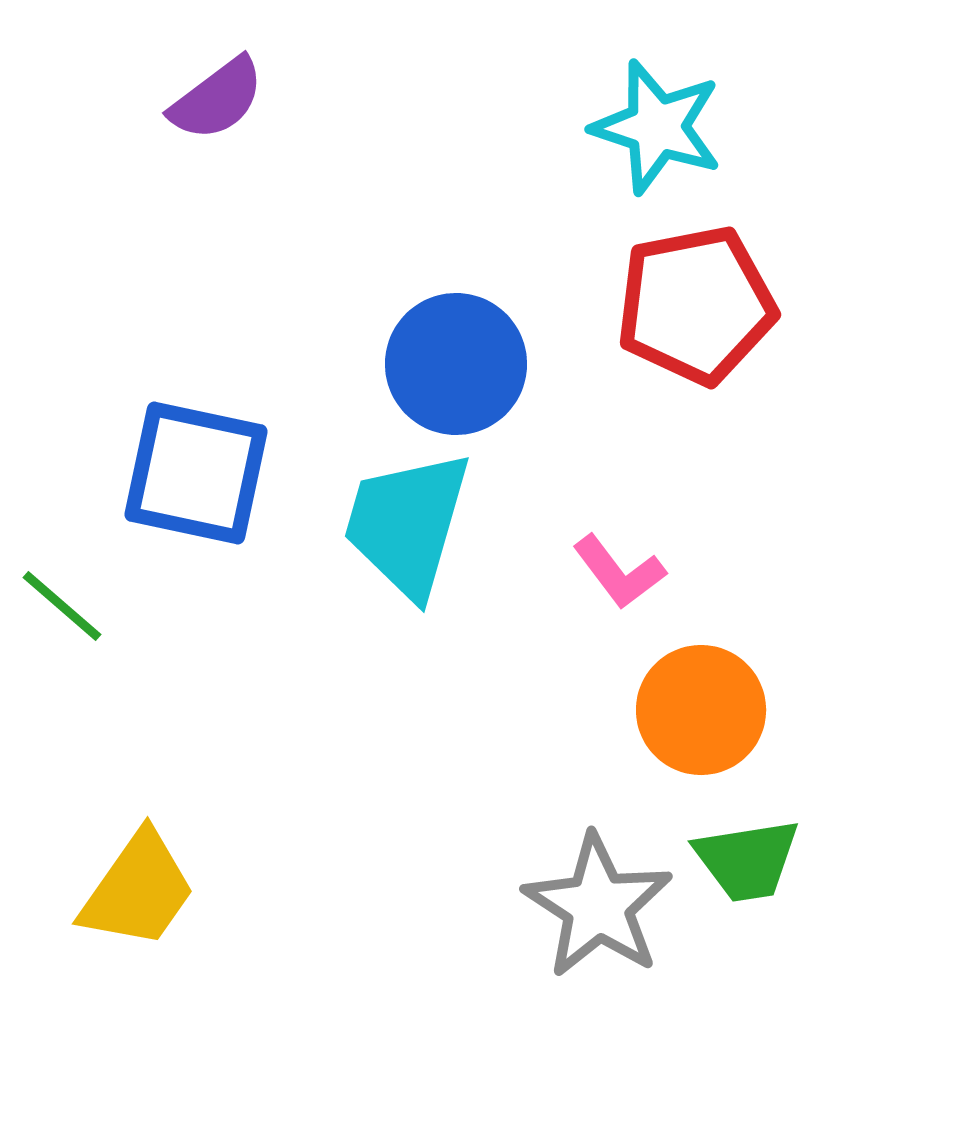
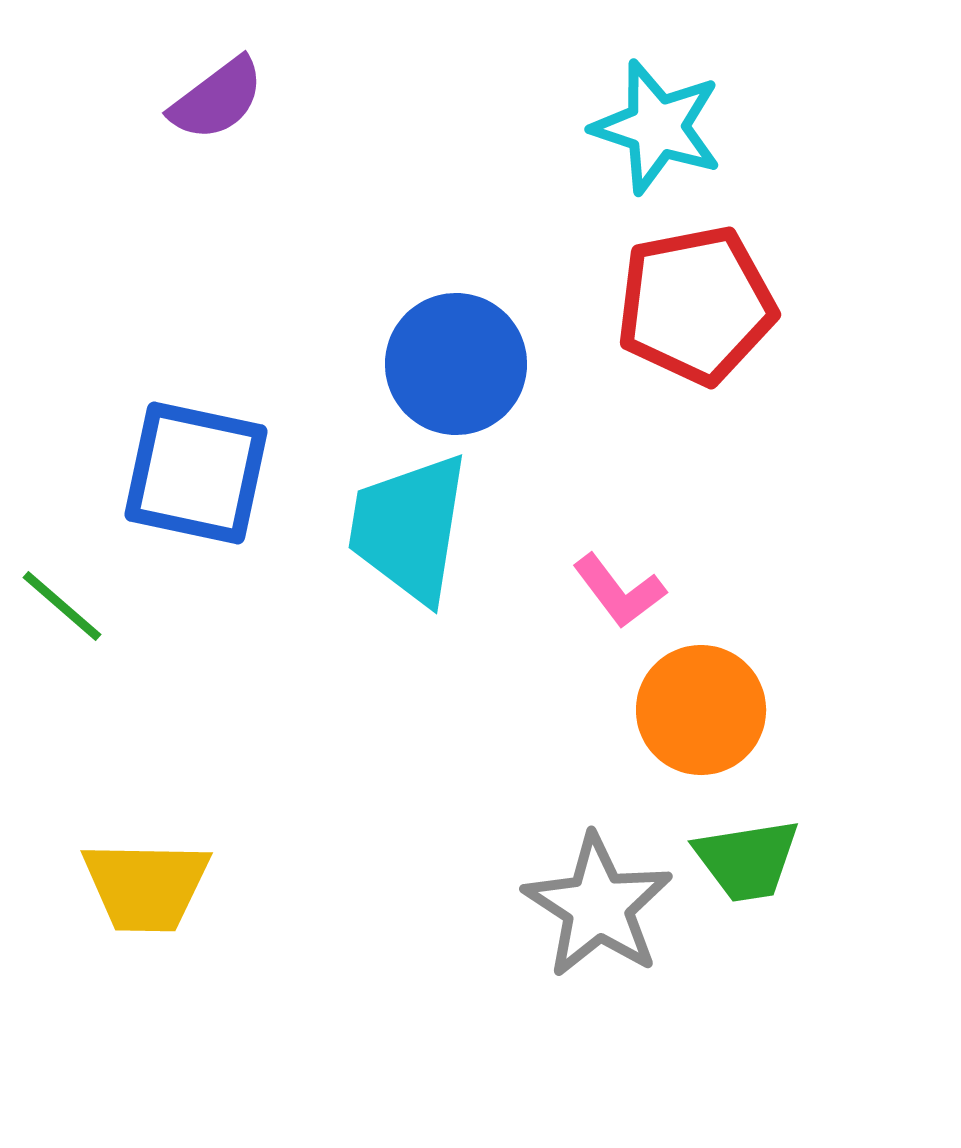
cyan trapezoid: moved 2 px right, 4 px down; rotated 7 degrees counterclockwise
pink L-shape: moved 19 px down
yellow trapezoid: moved 8 px right, 4 px up; rotated 56 degrees clockwise
